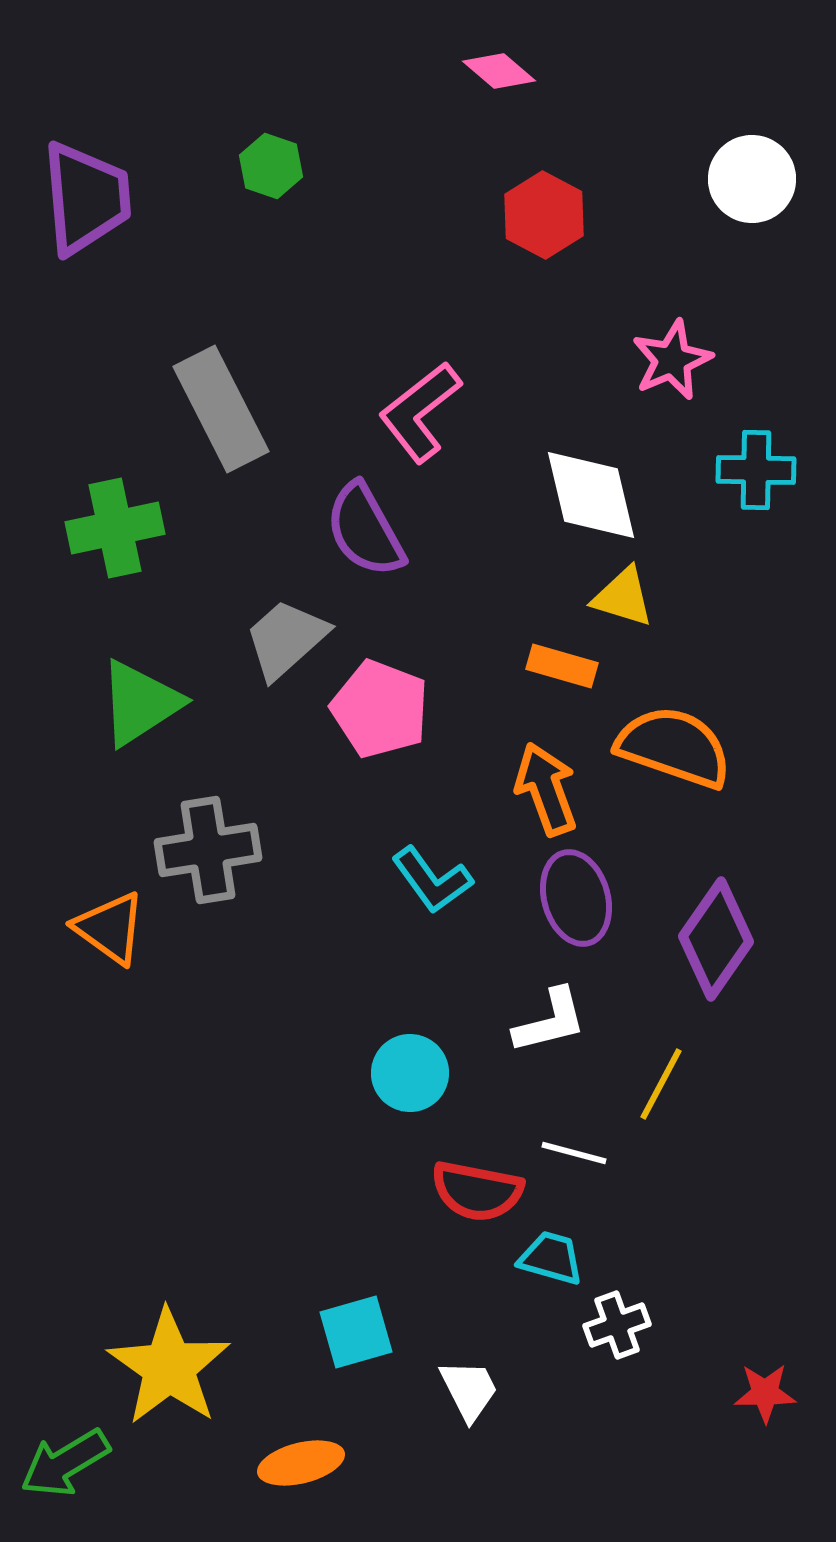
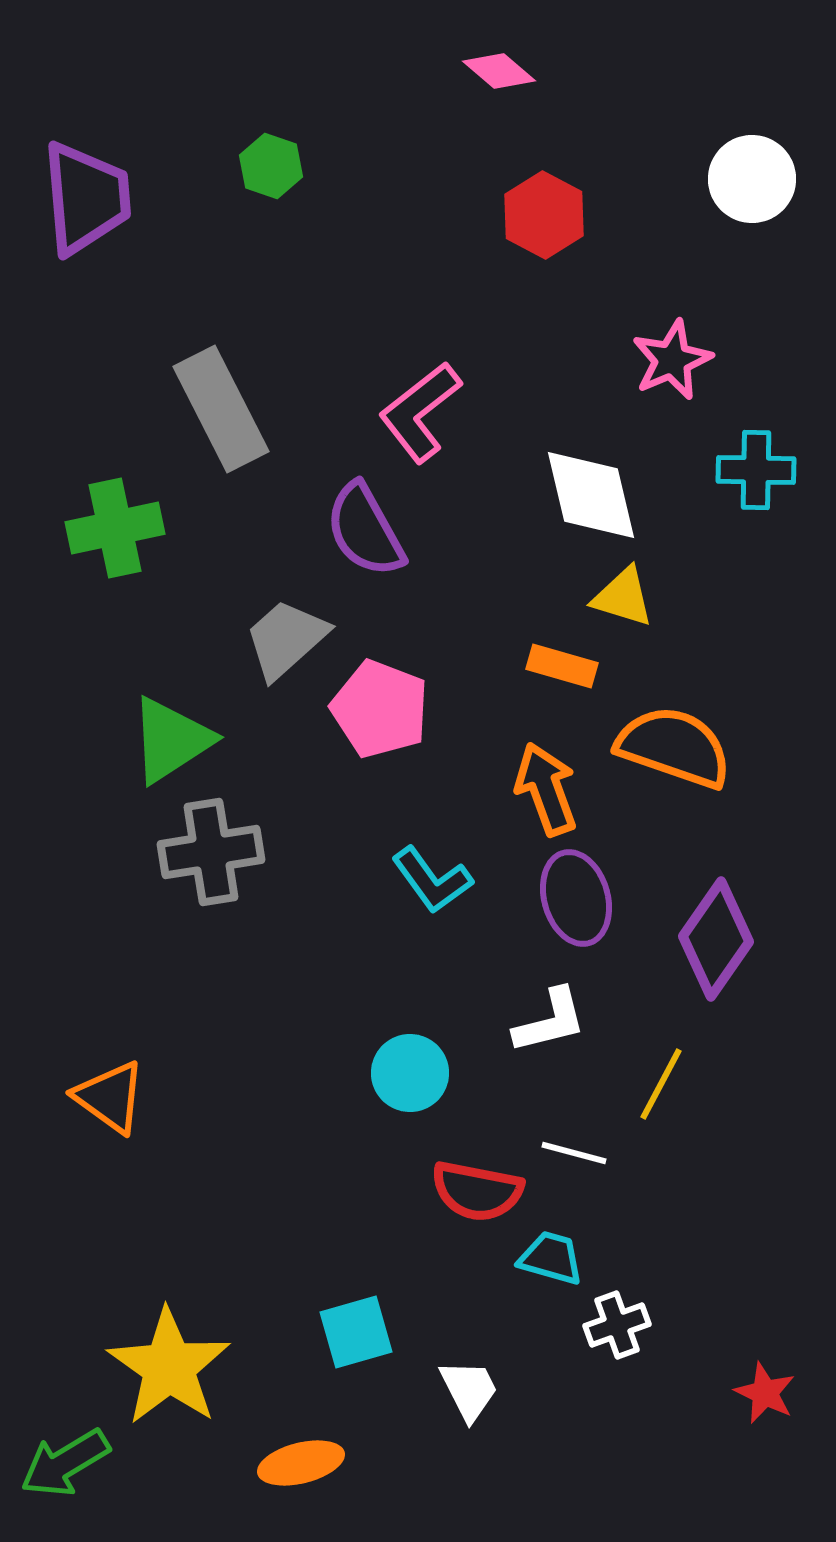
green triangle: moved 31 px right, 37 px down
gray cross: moved 3 px right, 2 px down
orange triangle: moved 169 px down
red star: rotated 26 degrees clockwise
